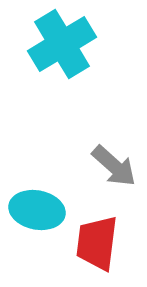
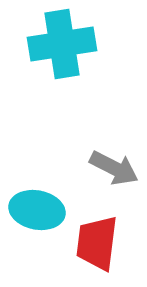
cyan cross: rotated 22 degrees clockwise
gray arrow: moved 2 px down; rotated 15 degrees counterclockwise
